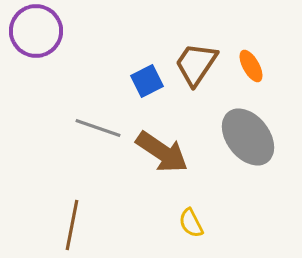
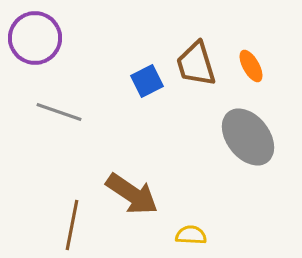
purple circle: moved 1 px left, 7 px down
brown trapezoid: rotated 51 degrees counterclockwise
gray line: moved 39 px left, 16 px up
brown arrow: moved 30 px left, 42 px down
yellow semicircle: moved 12 px down; rotated 120 degrees clockwise
